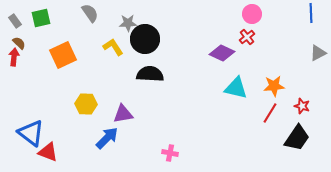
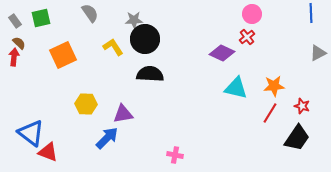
gray star: moved 6 px right, 3 px up
pink cross: moved 5 px right, 2 px down
